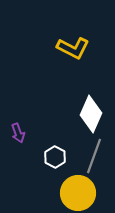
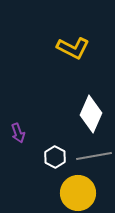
gray line: rotated 60 degrees clockwise
